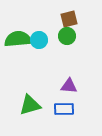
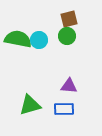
green semicircle: rotated 16 degrees clockwise
